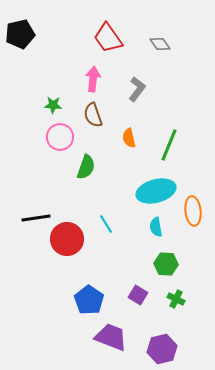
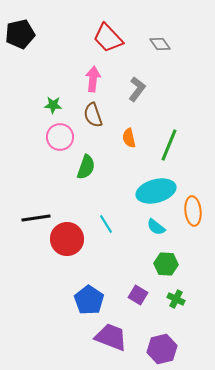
red trapezoid: rotated 8 degrees counterclockwise
cyan semicircle: rotated 42 degrees counterclockwise
